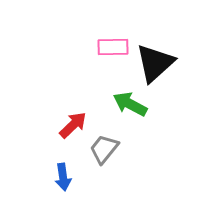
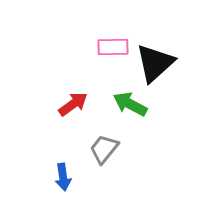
red arrow: moved 21 px up; rotated 8 degrees clockwise
